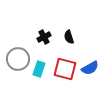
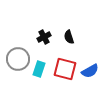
blue semicircle: moved 3 px down
